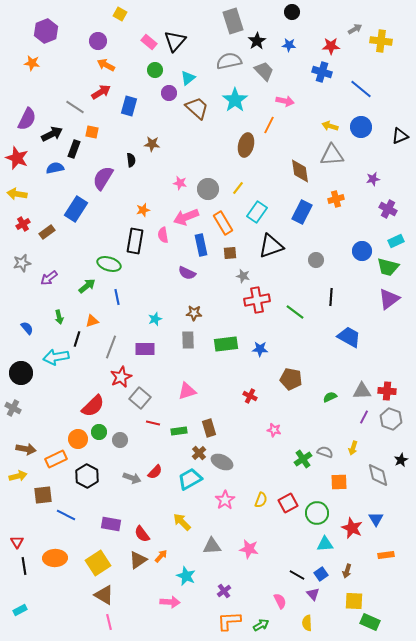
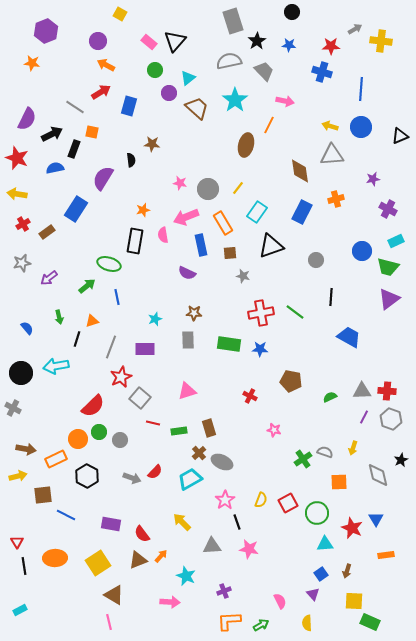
blue line at (361, 89): rotated 55 degrees clockwise
red cross at (257, 300): moved 4 px right, 13 px down
green rectangle at (226, 344): moved 3 px right; rotated 15 degrees clockwise
cyan arrow at (56, 357): moved 9 px down
brown pentagon at (291, 379): moved 2 px down
brown triangle at (138, 560): rotated 12 degrees clockwise
black line at (297, 575): moved 60 px left, 53 px up; rotated 42 degrees clockwise
purple cross at (224, 591): rotated 16 degrees clockwise
brown triangle at (104, 595): moved 10 px right
